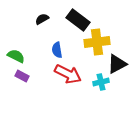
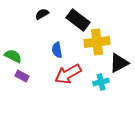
black semicircle: moved 5 px up
green semicircle: moved 3 px left
black triangle: moved 2 px right, 1 px up
red arrow: rotated 124 degrees clockwise
